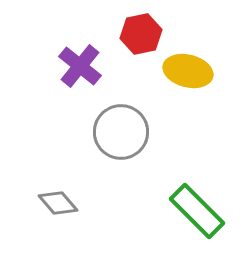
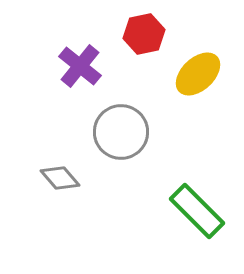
red hexagon: moved 3 px right
yellow ellipse: moved 10 px right, 3 px down; rotated 57 degrees counterclockwise
gray diamond: moved 2 px right, 25 px up
